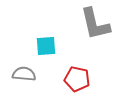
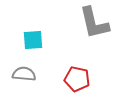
gray L-shape: moved 1 px left, 1 px up
cyan square: moved 13 px left, 6 px up
